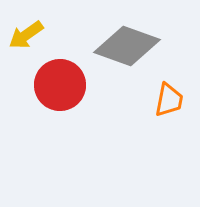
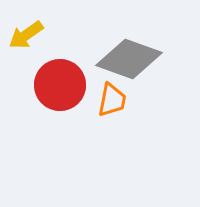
gray diamond: moved 2 px right, 13 px down
orange trapezoid: moved 57 px left
